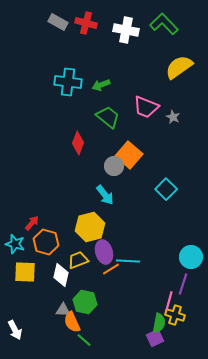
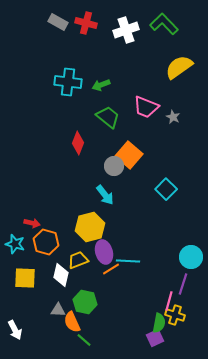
white cross: rotated 30 degrees counterclockwise
red arrow: rotated 63 degrees clockwise
yellow square: moved 6 px down
gray triangle: moved 5 px left
